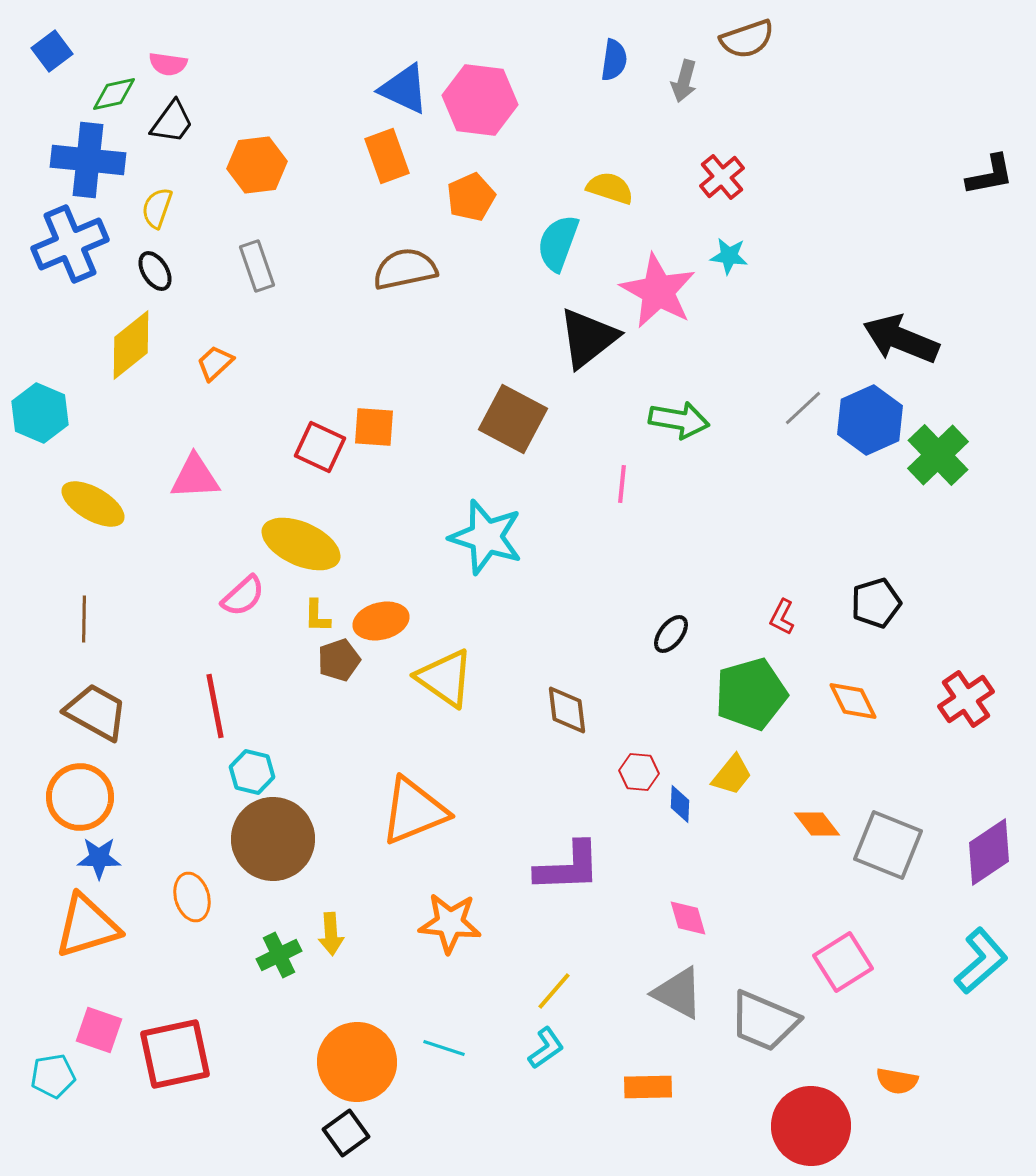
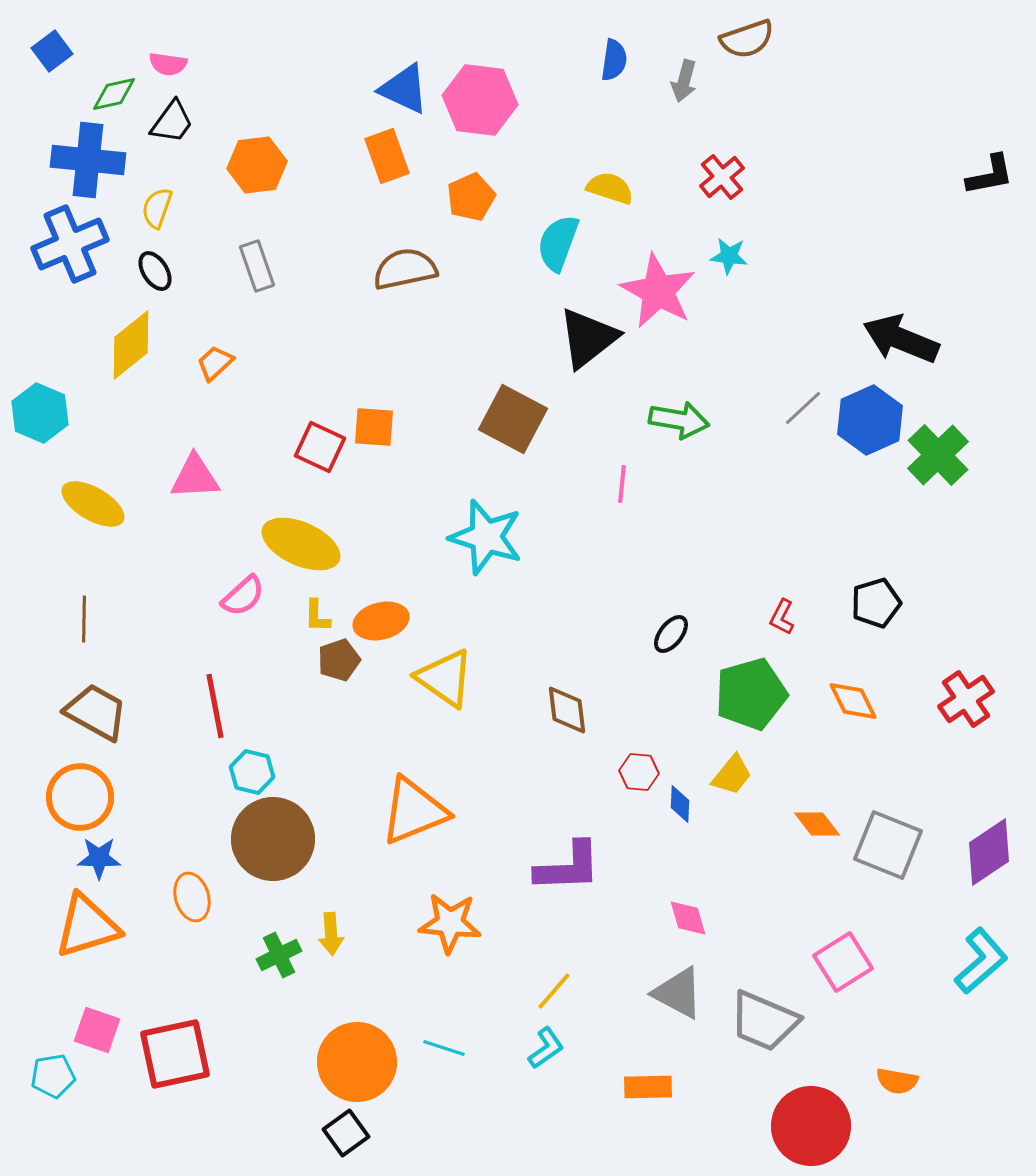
pink square at (99, 1030): moved 2 px left
